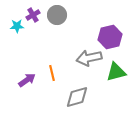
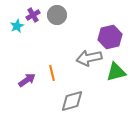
cyan star: rotated 24 degrees counterclockwise
gray diamond: moved 5 px left, 4 px down
